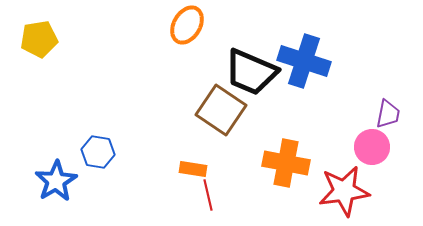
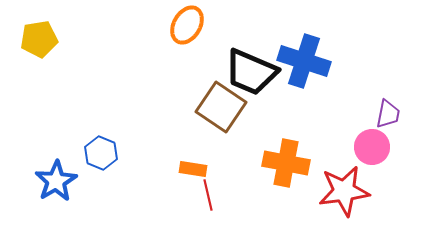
brown square: moved 3 px up
blue hexagon: moved 3 px right, 1 px down; rotated 12 degrees clockwise
